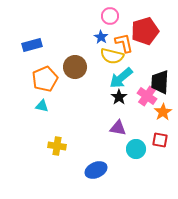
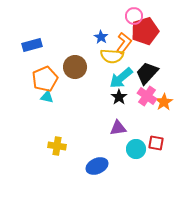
pink circle: moved 24 px right
orange L-shape: rotated 50 degrees clockwise
yellow semicircle: rotated 10 degrees counterclockwise
black trapezoid: moved 13 px left, 9 px up; rotated 40 degrees clockwise
cyan triangle: moved 5 px right, 9 px up
orange star: moved 1 px right, 10 px up
purple triangle: rotated 18 degrees counterclockwise
red square: moved 4 px left, 3 px down
blue ellipse: moved 1 px right, 4 px up
